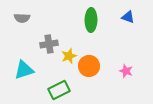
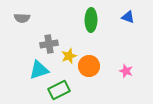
cyan triangle: moved 15 px right
